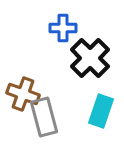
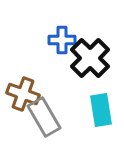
blue cross: moved 1 px left, 12 px down
cyan rectangle: moved 1 px up; rotated 28 degrees counterclockwise
gray rectangle: rotated 15 degrees counterclockwise
